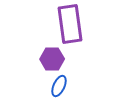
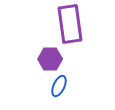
purple hexagon: moved 2 px left
